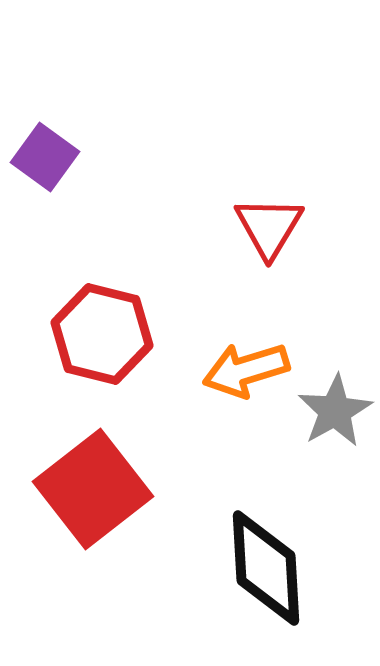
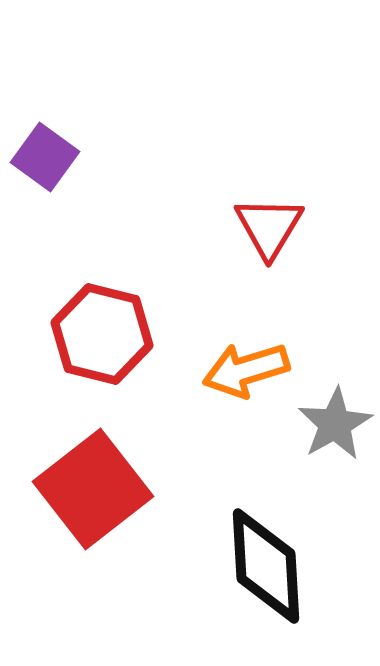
gray star: moved 13 px down
black diamond: moved 2 px up
